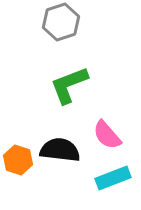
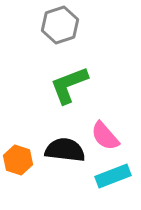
gray hexagon: moved 1 px left, 3 px down
pink semicircle: moved 2 px left, 1 px down
black semicircle: moved 5 px right
cyan rectangle: moved 2 px up
